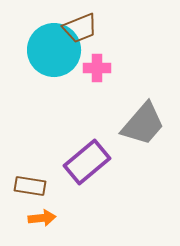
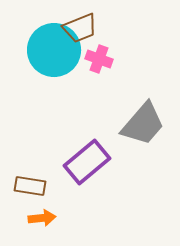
pink cross: moved 2 px right, 9 px up; rotated 20 degrees clockwise
